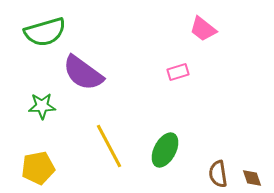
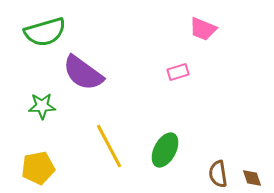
pink trapezoid: rotated 16 degrees counterclockwise
